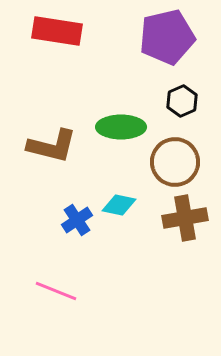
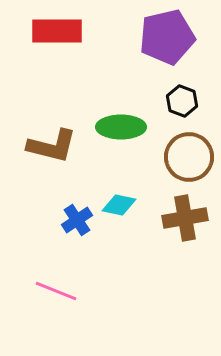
red rectangle: rotated 9 degrees counterclockwise
black hexagon: rotated 16 degrees counterclockwise
brown circle: moved 14 px right, 5 px up
